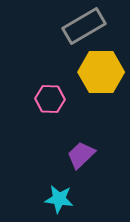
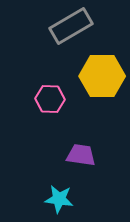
gray rectangle: moved 13 px left
yellow hexagon: moved 1 px right, 4 px down
purple trapezoid: rotated 52 degrees clockwise
